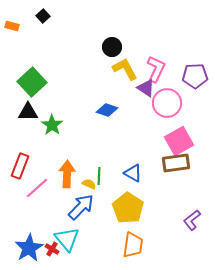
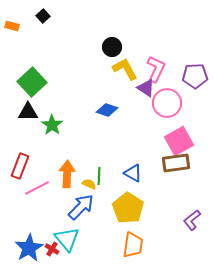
pink line: rotated 15 degrees clockwise
